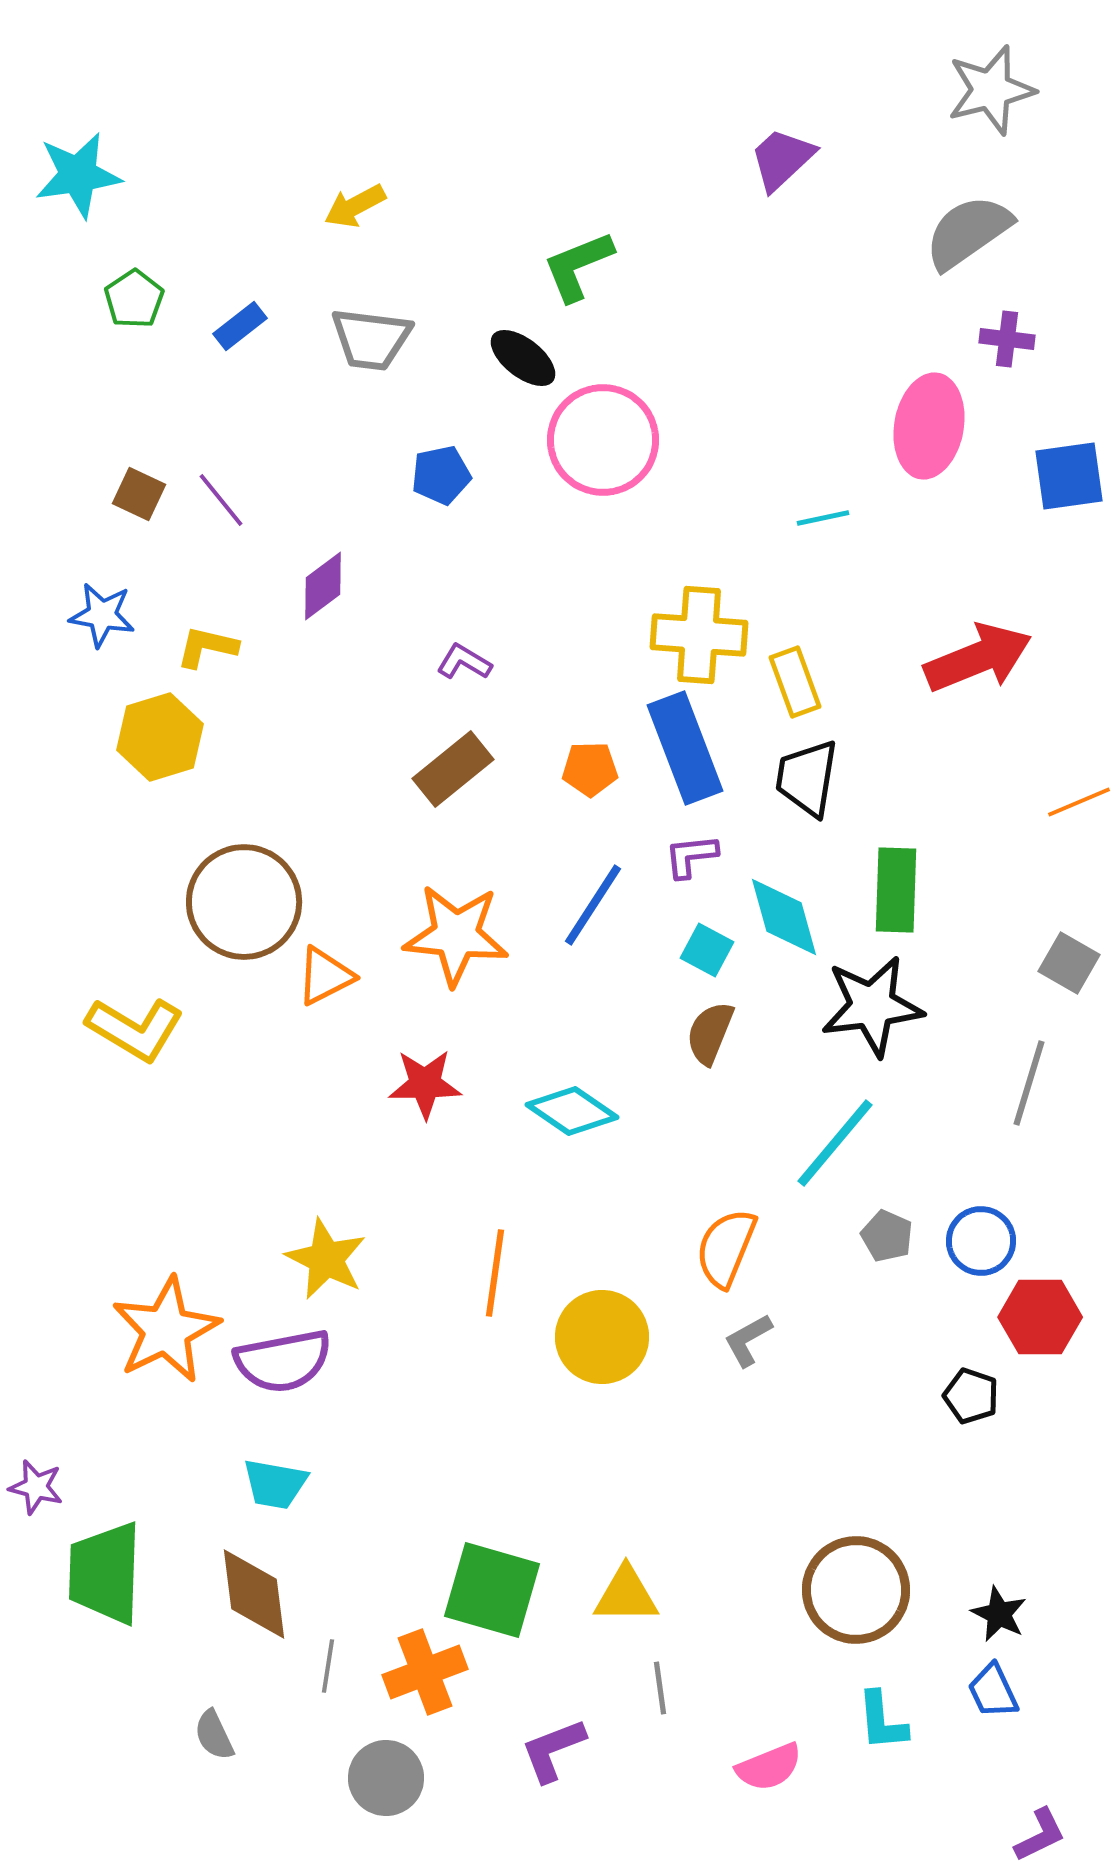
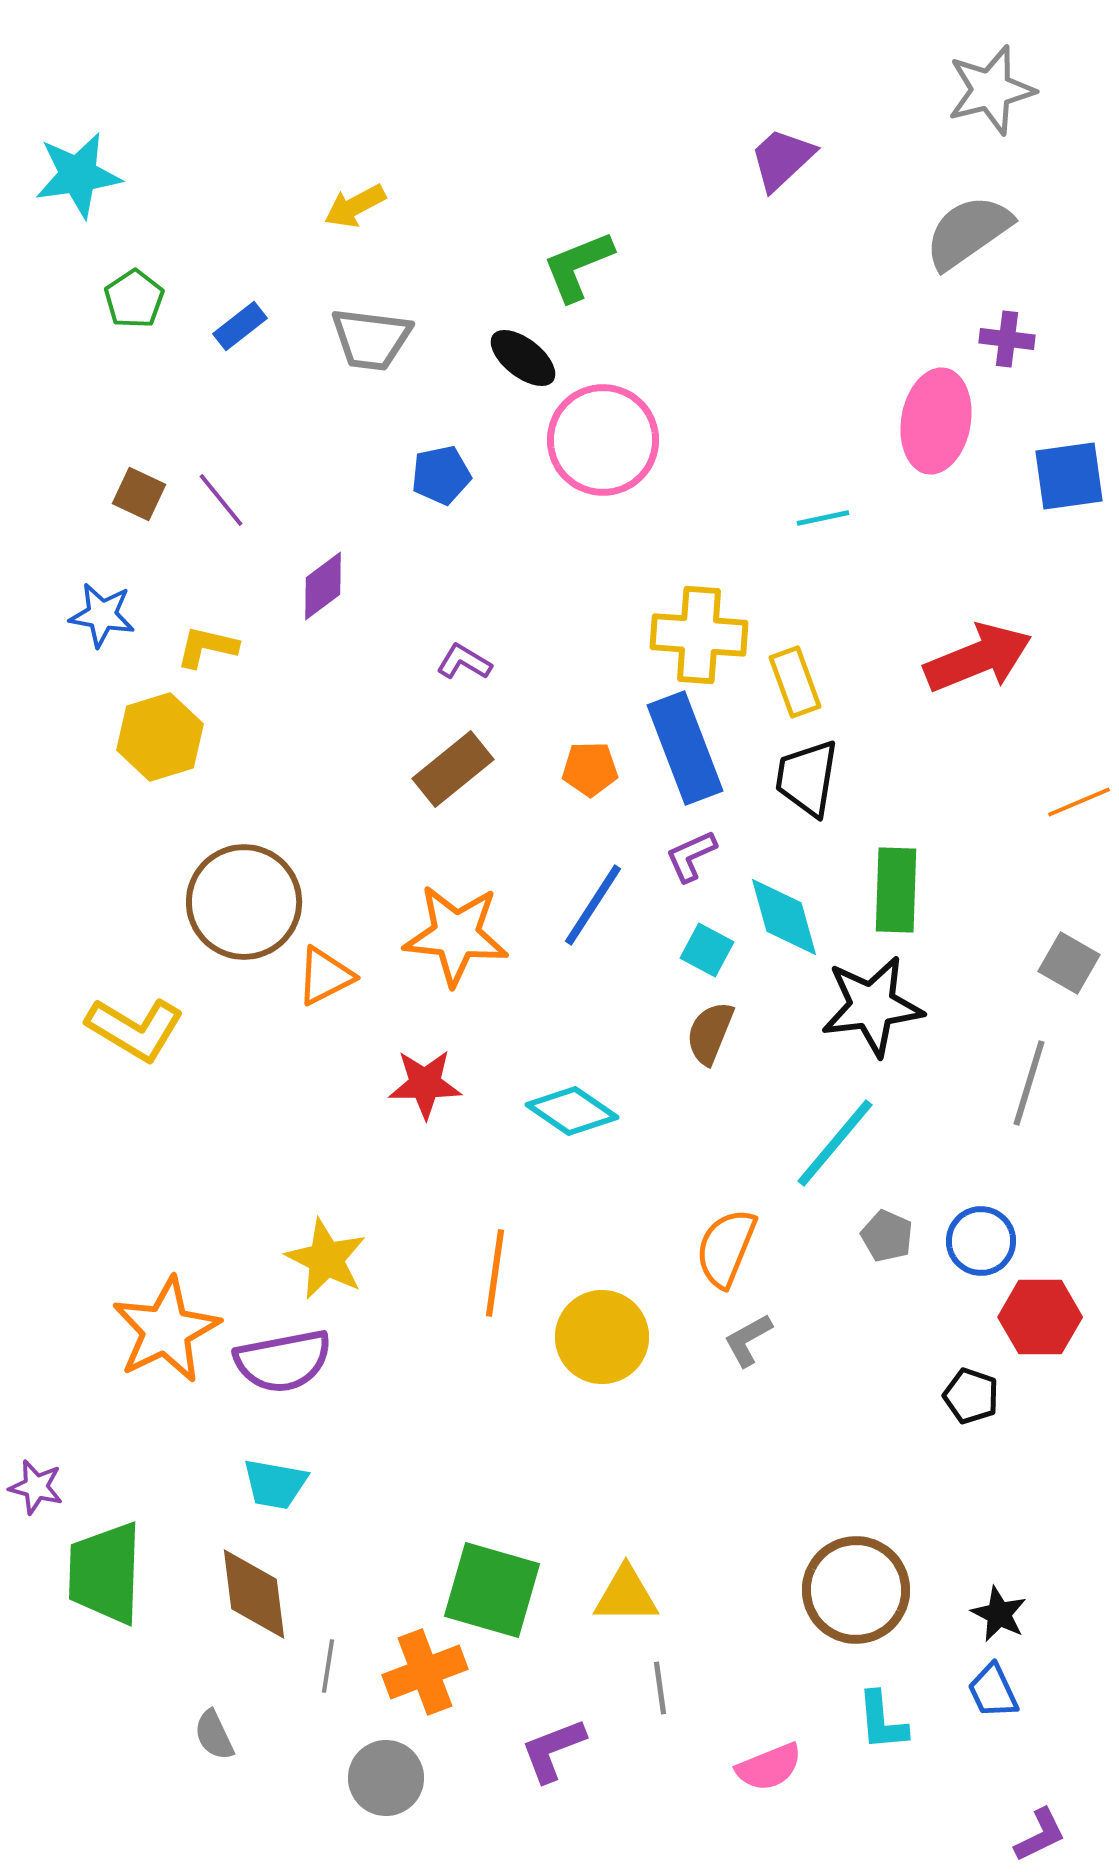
pink ellipse at (929, 426): moved 7 px right, 5 px up
purple L-shape at (691, 856): rotated 18 degrees counterclockwise
